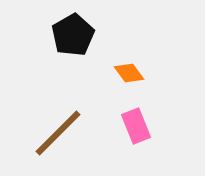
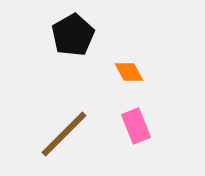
orange diamond: moved 1 px up; rotated 8 degrees clockwise
brown line: moved 6 px right, 1 px down
